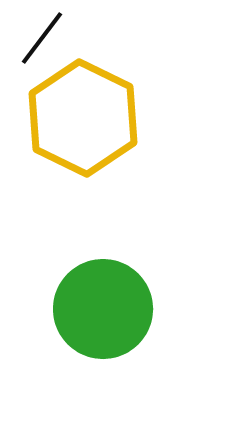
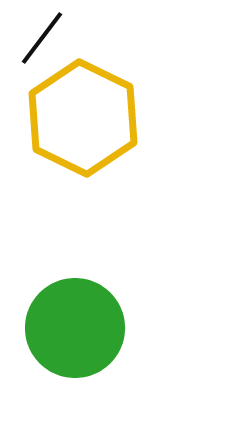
green circle: moved 28 px left, 19 px down
